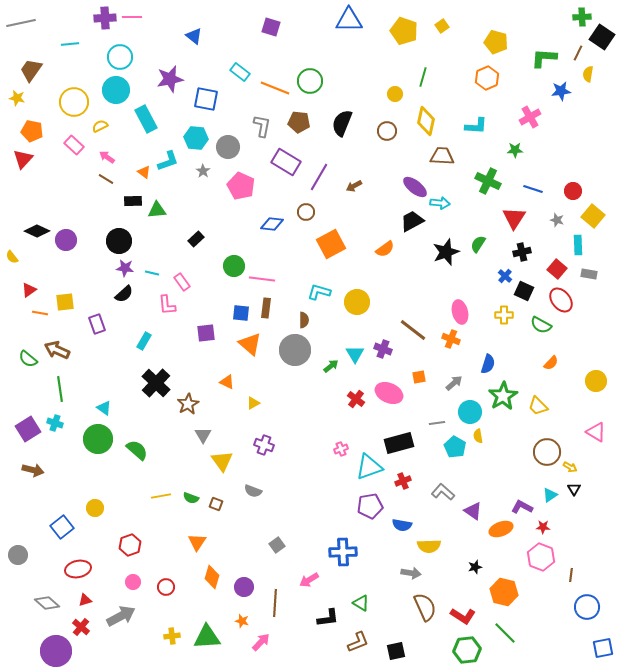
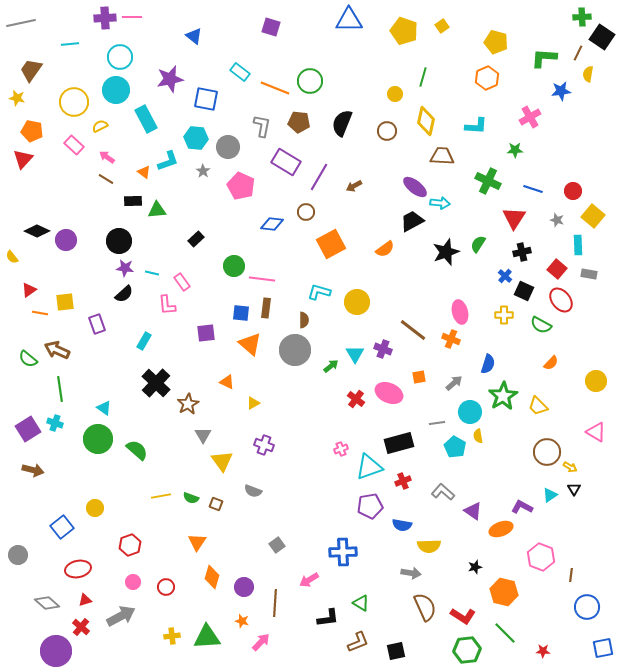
red star at (543, 527): moved 124 px down
